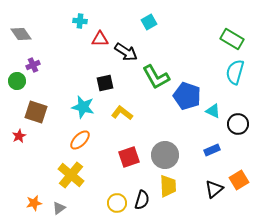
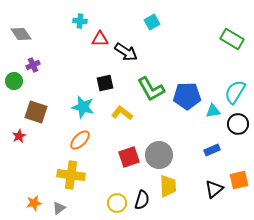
cyan square: moved 3 px right
cyan semicircle: moved 20 px down; rotated 15 degrees clockwise
green L-shape: moved 5 px left, 12 px down
green circle: moved 3 px left
blue pentagon: rotated 20 degrees counterclockwise
cyan triangle: rotated 35 degrees counterclockwise
gray circle: moved 6 px left
yellow cross: rotated 32 degrees counterclockwise
orange square: rotated 18 degrees clockwise
